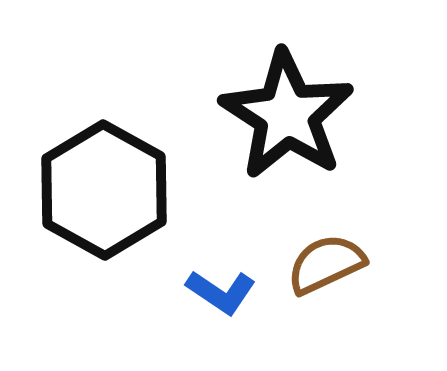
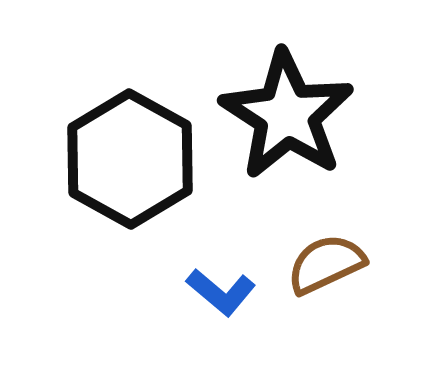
black hexagon: moved 26 px right, 31 px up
blue L-shape: rotated 6 degrees clockwise
